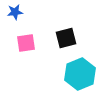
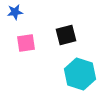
black square: moved 3 px up
cyan hexagon: rotated 20 degrees counterclockwise
